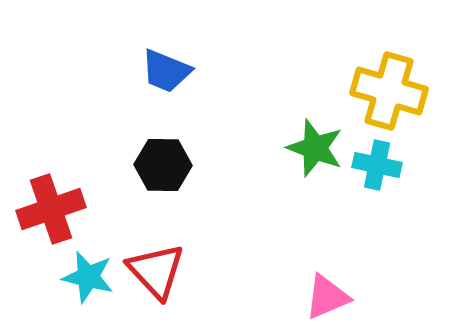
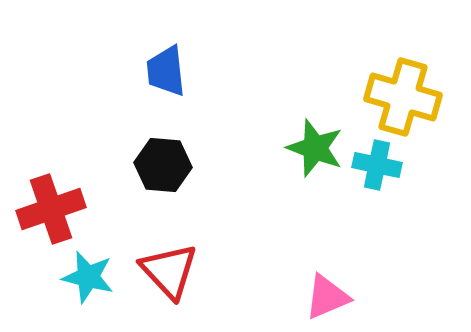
blue trapezoid: rotated 62 degrees clockwise
yellow cross: moved 14 px right, 6 px down
black hexagon: rotated 4 degrees clockwise
red triangle: moved 13 px right
